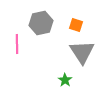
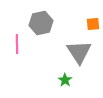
orange square: moved 17 px right, 1 px up; rotated 24 degrees counterclockwise
gray triangle: moved 3 px left
